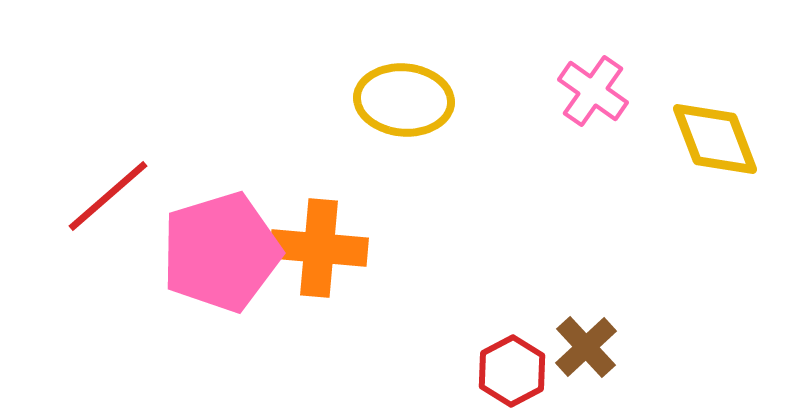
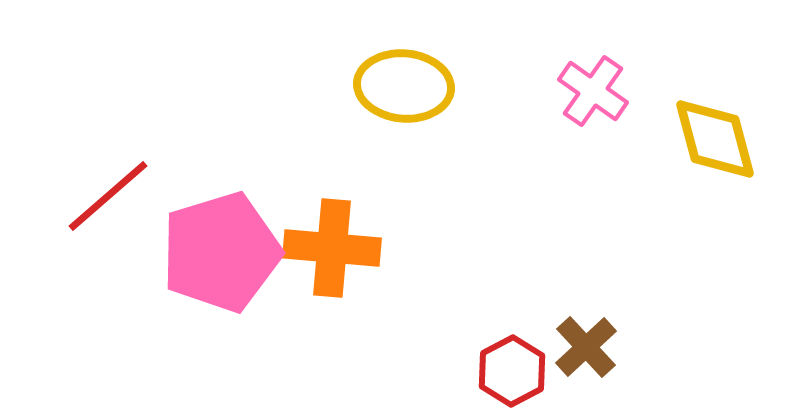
yellow ellipse: moved 14 px up
yellow diamond: rotated 6 degrees clockwise
orange cross: moved 13 px right
